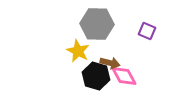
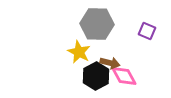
yellow star: moved 1 px right, 1 px down
black hexagon: rotated 16 degrees clockwise
